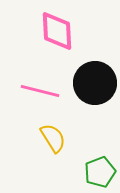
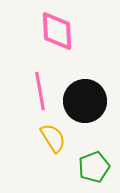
black circle: moved 10 px left, 18 px down
pink line: rotated 66 degrees clockwise
green pentagon: moved 6 px left, 5 px up
